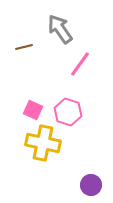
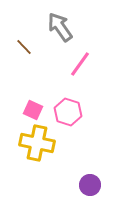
gray arrow: moved 2 px up
brown line: rotated 60 degrees clockwise
yellow cross: moved 6 px left
purple circle: moved 1 px left
